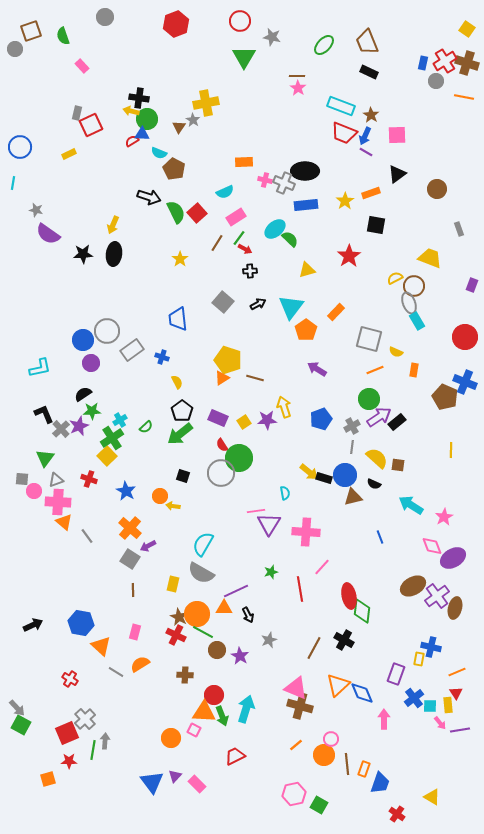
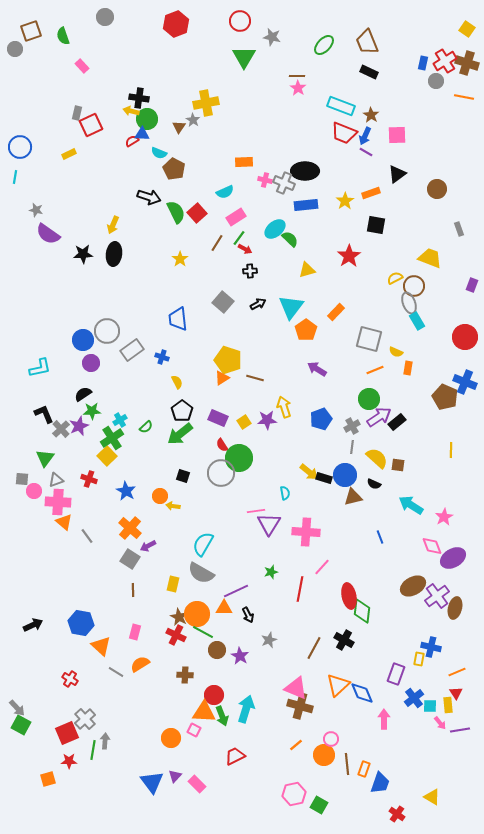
cyan line at (13, 183): moved 2 px right, 6 px up
orange rectangle at (414, 370): moved 6 px left, 2 px up
red line at (300, 589): rotated 20 degrees clockwise
